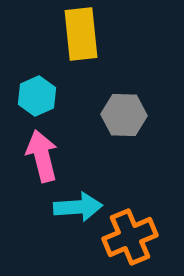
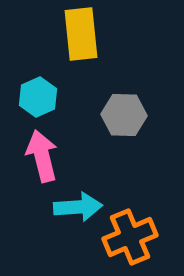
cyan hexagon: moved 1 px right, 1 px down
